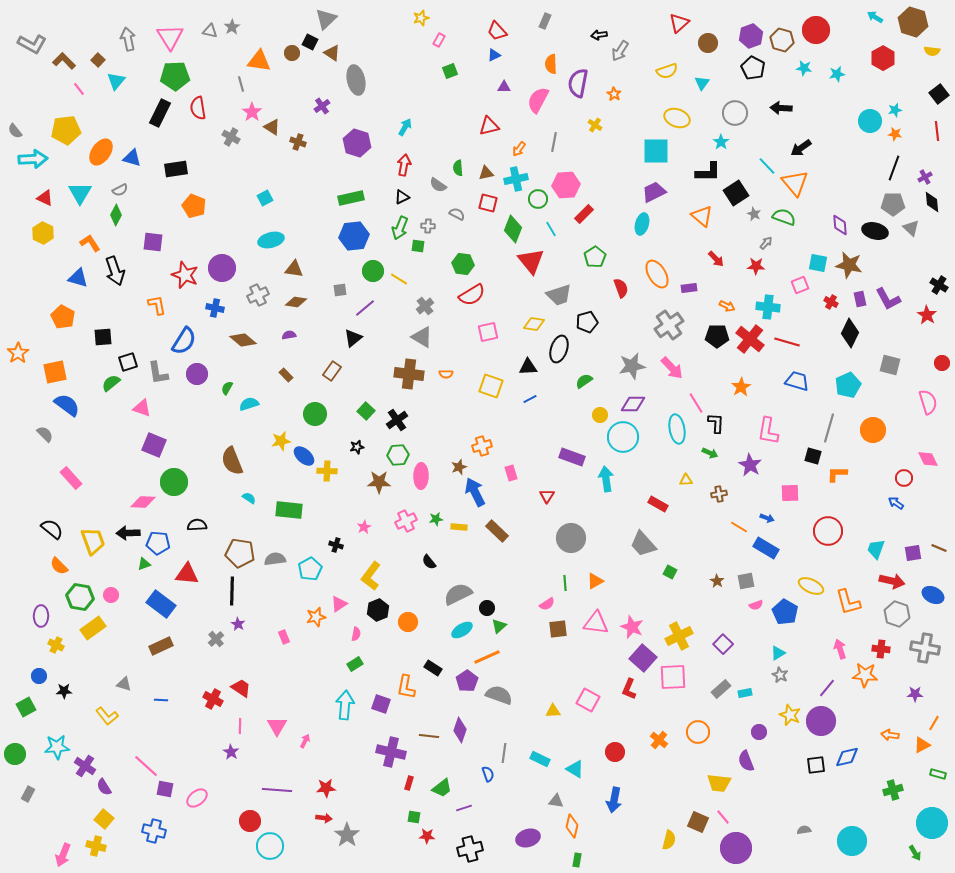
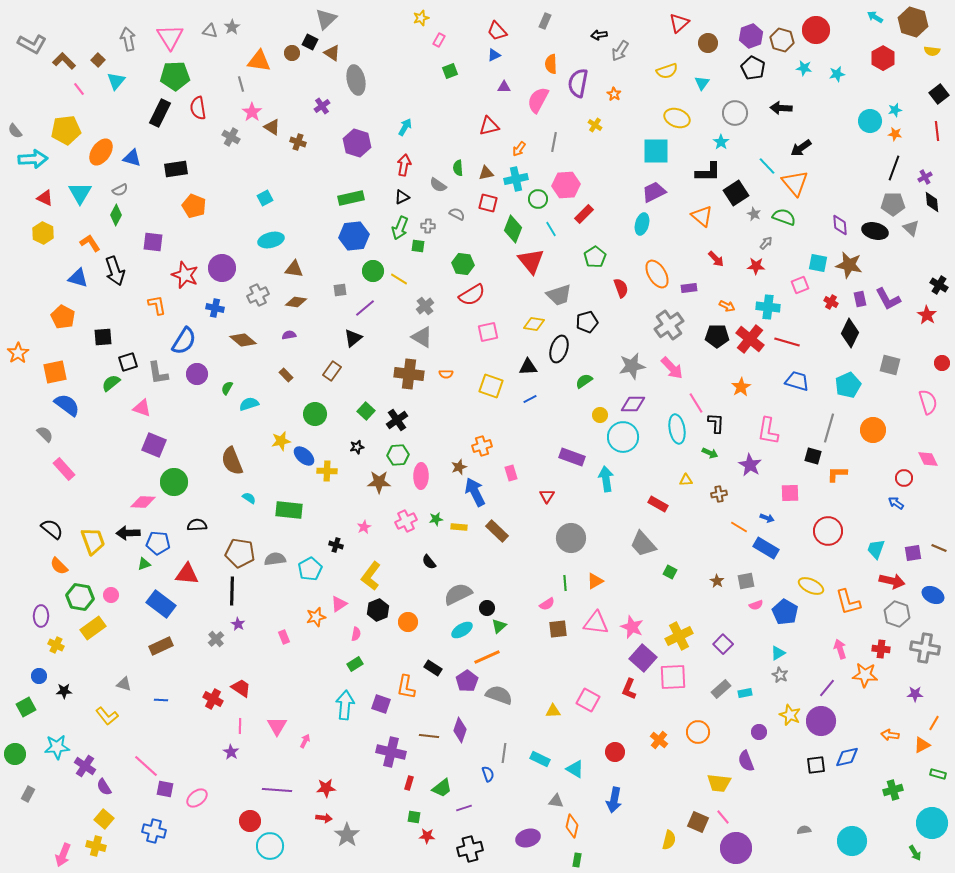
pink rectangle at (71, 478): moved 7 px left, 9 px up
